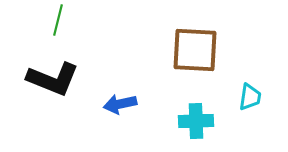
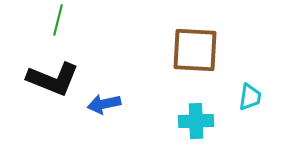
blue arrow: moved 16 px left
